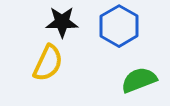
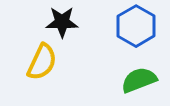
blue hexagon: moved 17 px right
yellow semicircle: moved 6 px left, 1 px up
